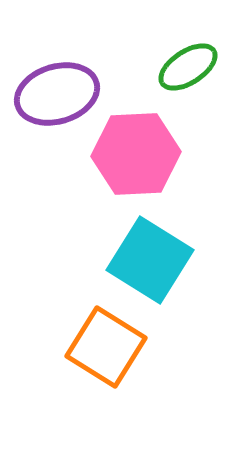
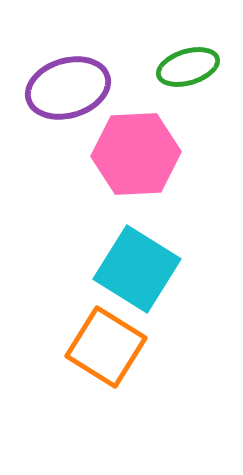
green ellipse: rotated 16 degrees clockwise
purple ellipse: moved 11 px right, 6 px up
cyan square: moved 13 px left, 9 px down
